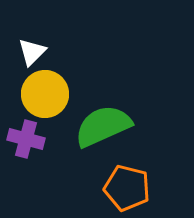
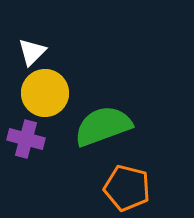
yellow circle: moved 1 px up
green semicircle: rotated 4 degrees clockwise
